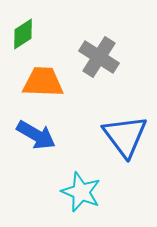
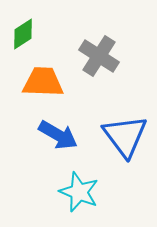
gray cross: moved 1 px up
blue arrow: moved 22 px right
cyan star: moved 2 px left
